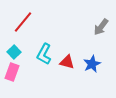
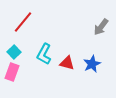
red triangle: moved 1 px down
